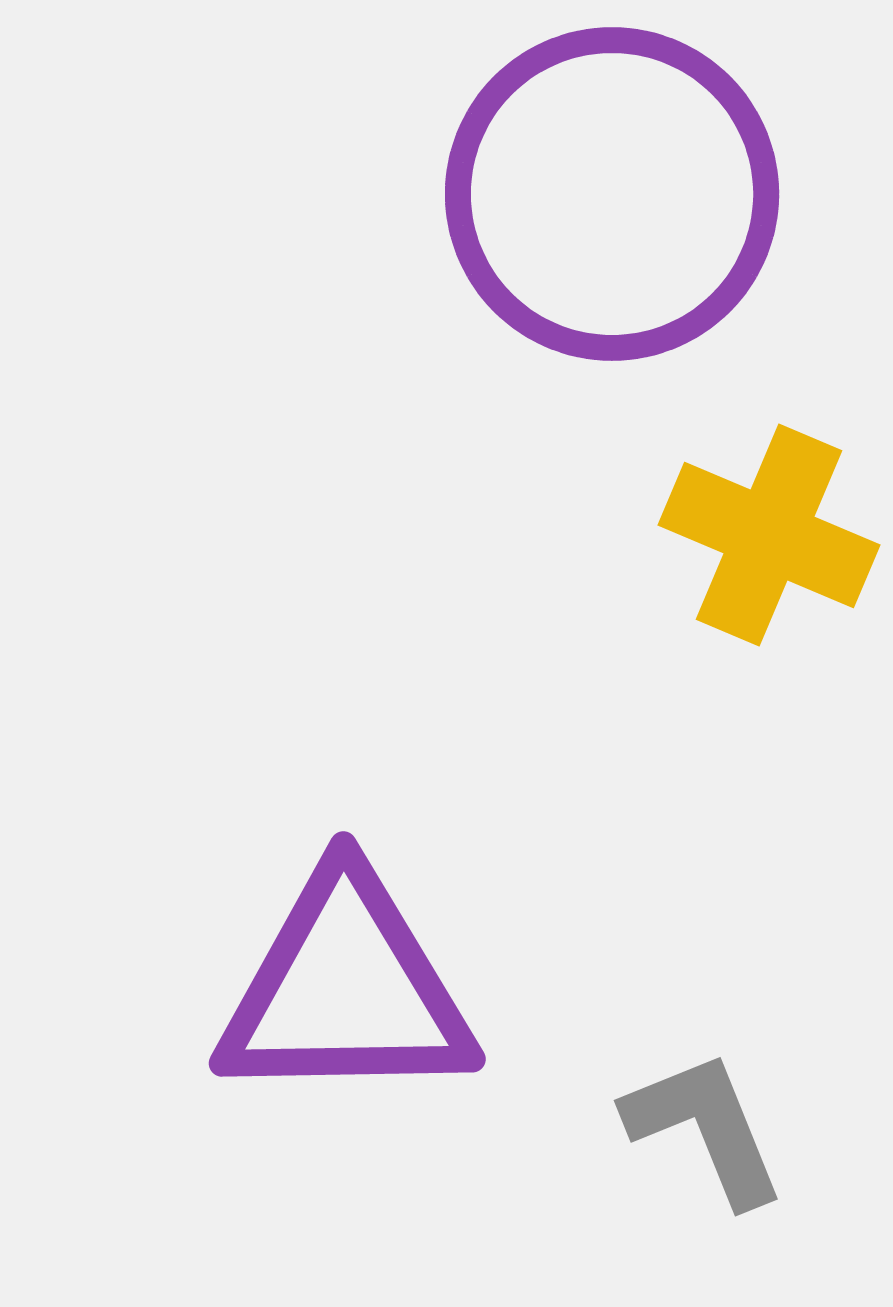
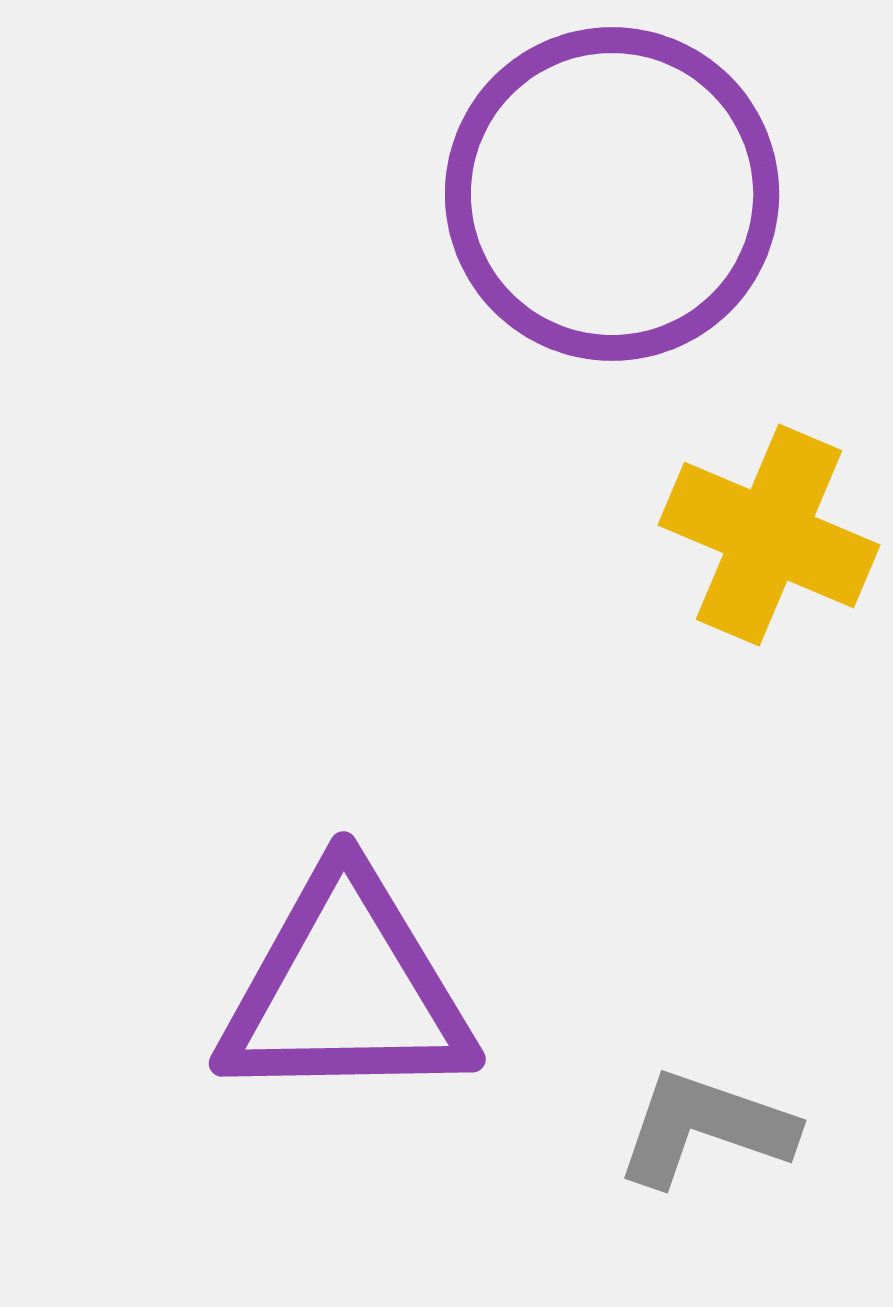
gray L-shape: rotated 49 degrees counterclockwise
